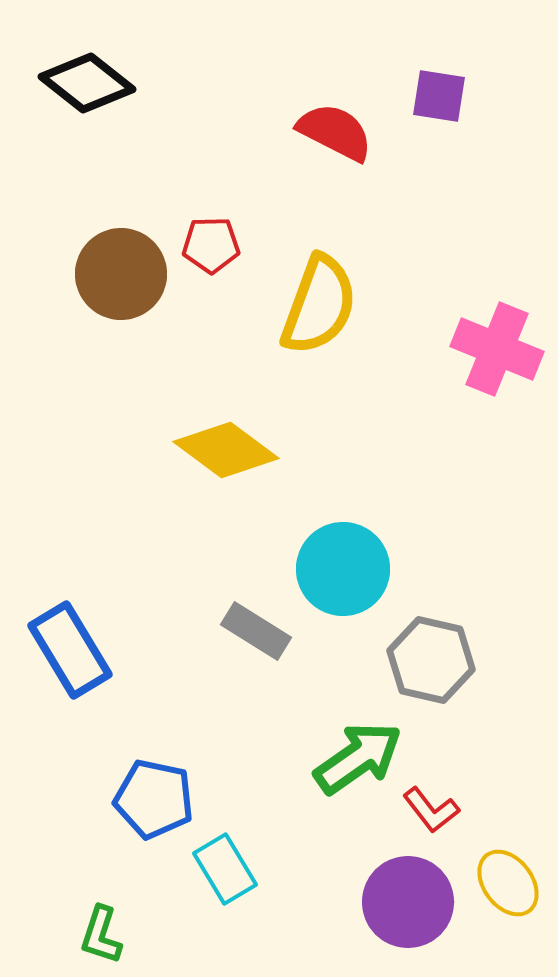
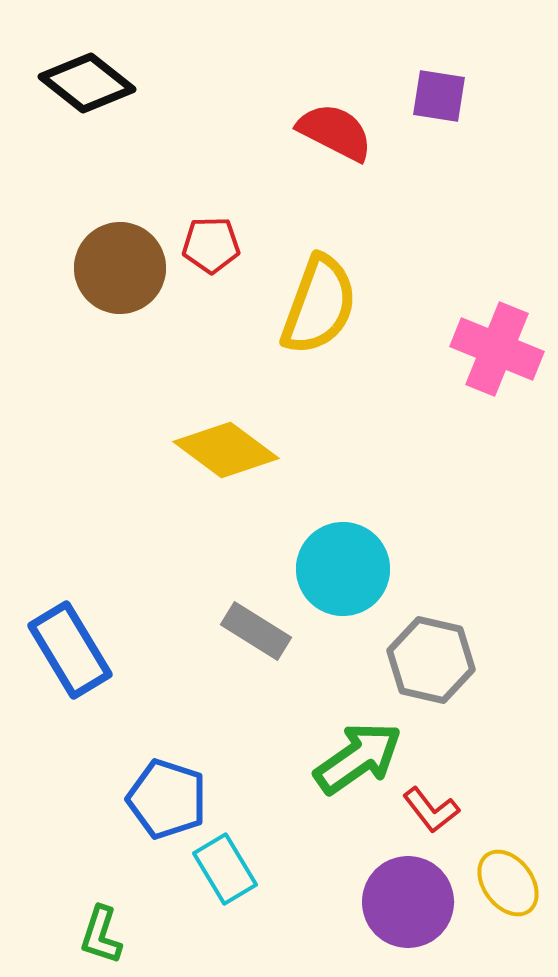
brown circle: moved 1 px left, 6 px up
blue pentagon: moved 13 px right; rotated 6 degrees clockwise
